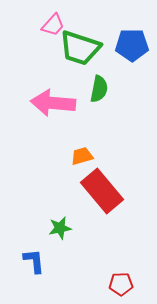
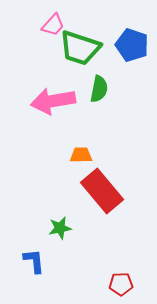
blue pentagon: rotated 20 degrees clockwise
pink arrow: moved 2 px up; rotated 15 degrees counterclockwise
orange trapezoid: moved 1 px left, 1 px up; rotated 15 degrees clockwise
